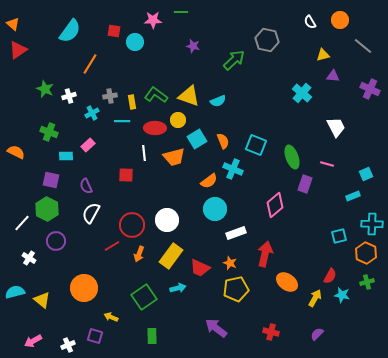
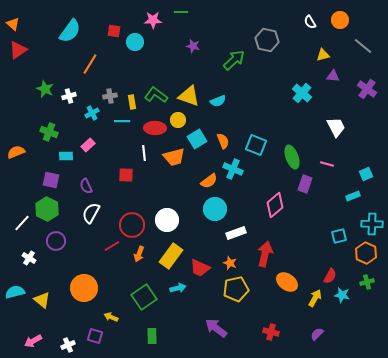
purple cross at (370, 89): moved 3 px left; rotated 12 degrees clockwise
orange semicircle at (16, 152): rotated 48 degrees counterclockwise
